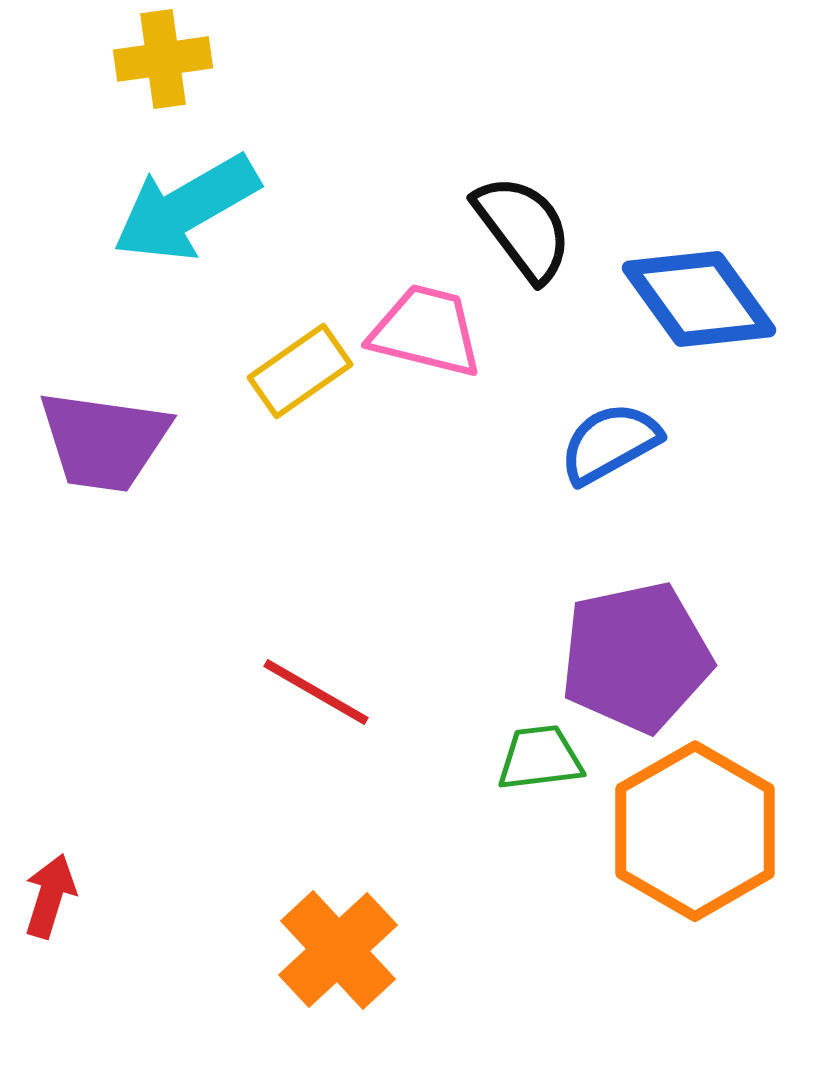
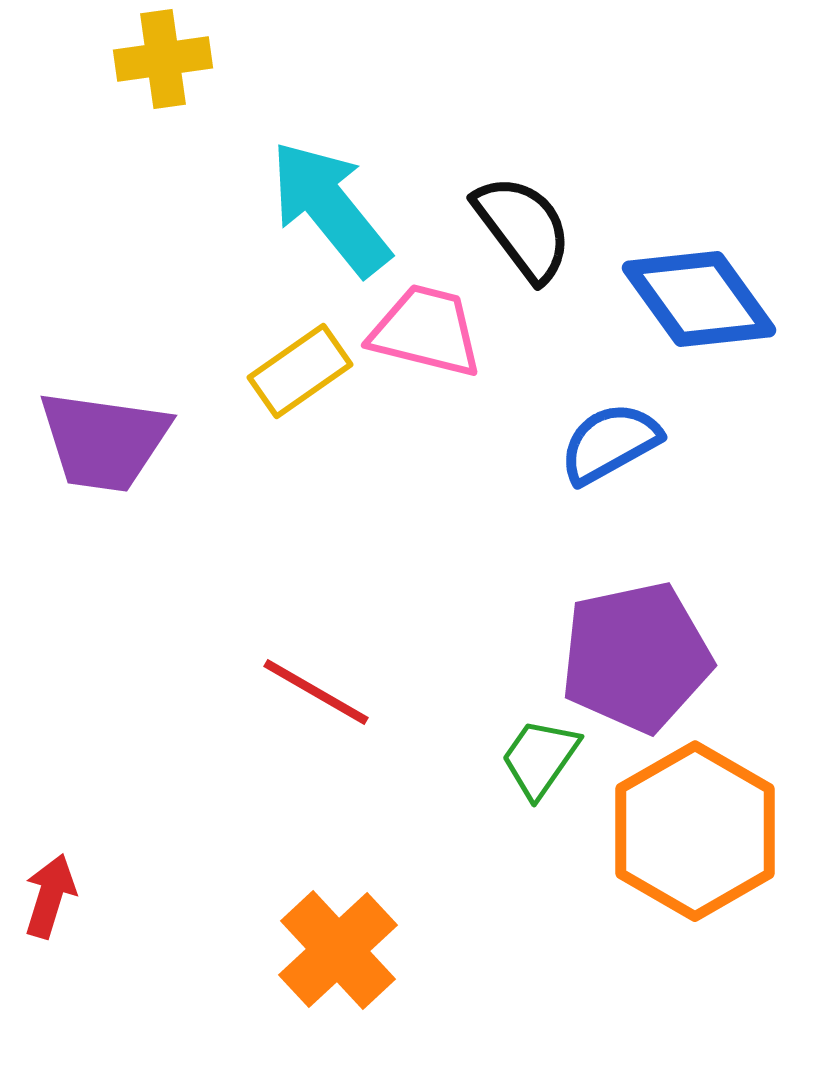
cyan arrow: moved 144 px right; rotated 81 degrees clockwise
green trapezoid: rotated 48 degrees counterclockwise
